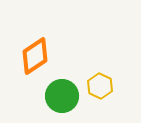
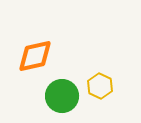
orange diamond: rotated 21 degrees clockwise
